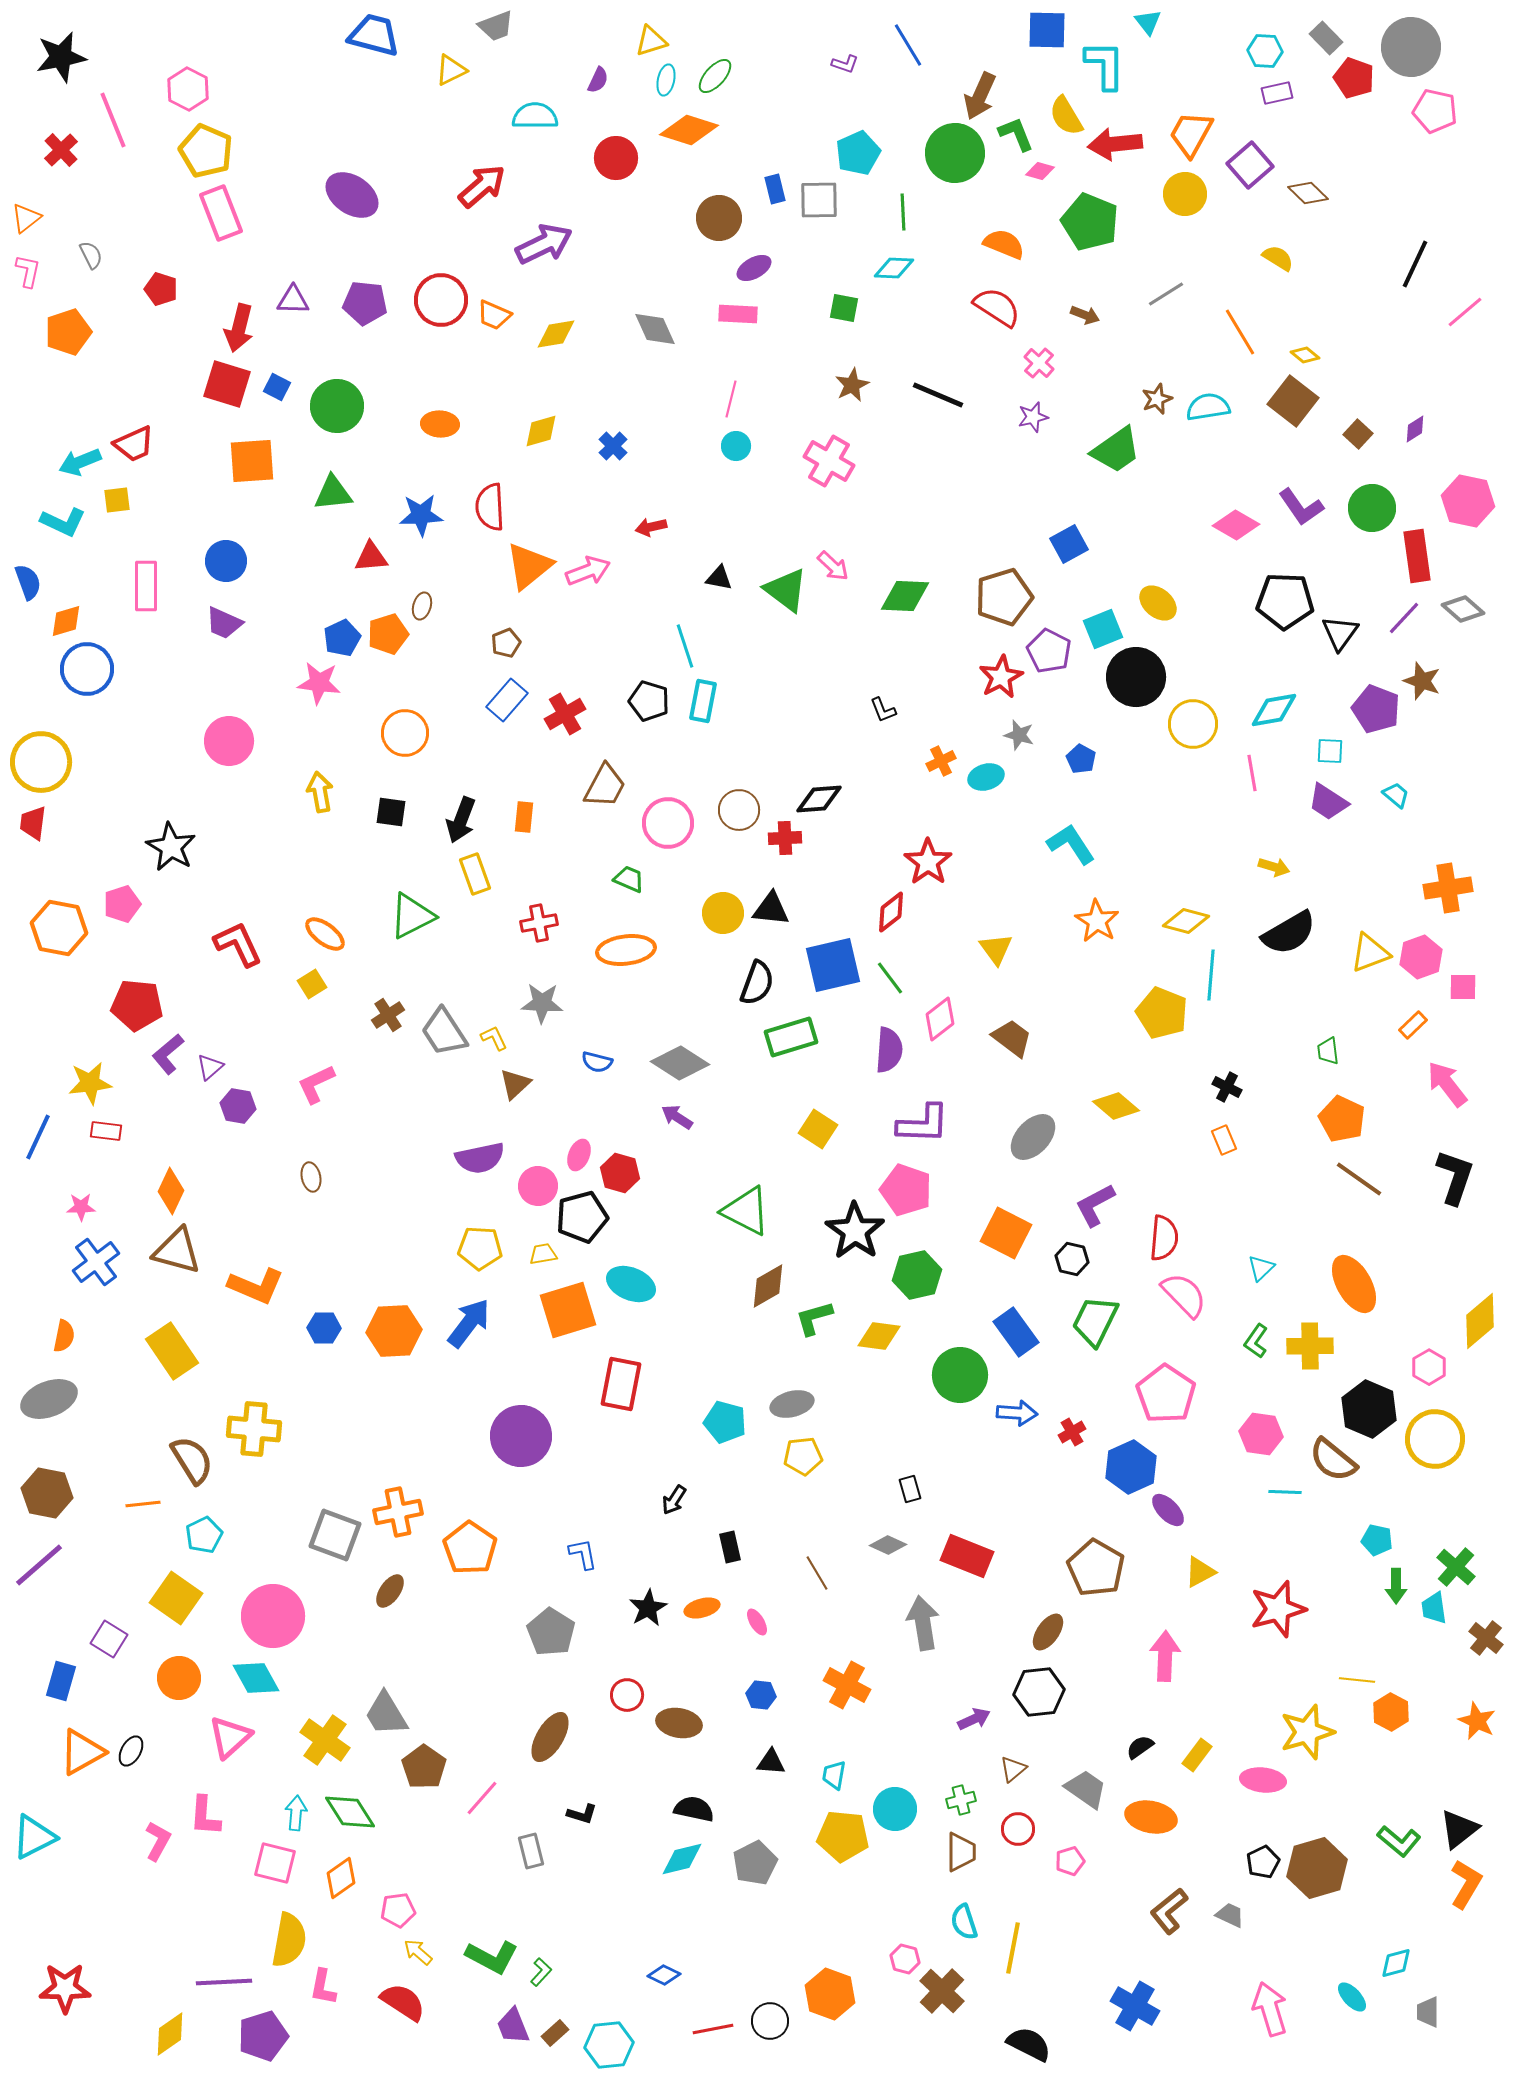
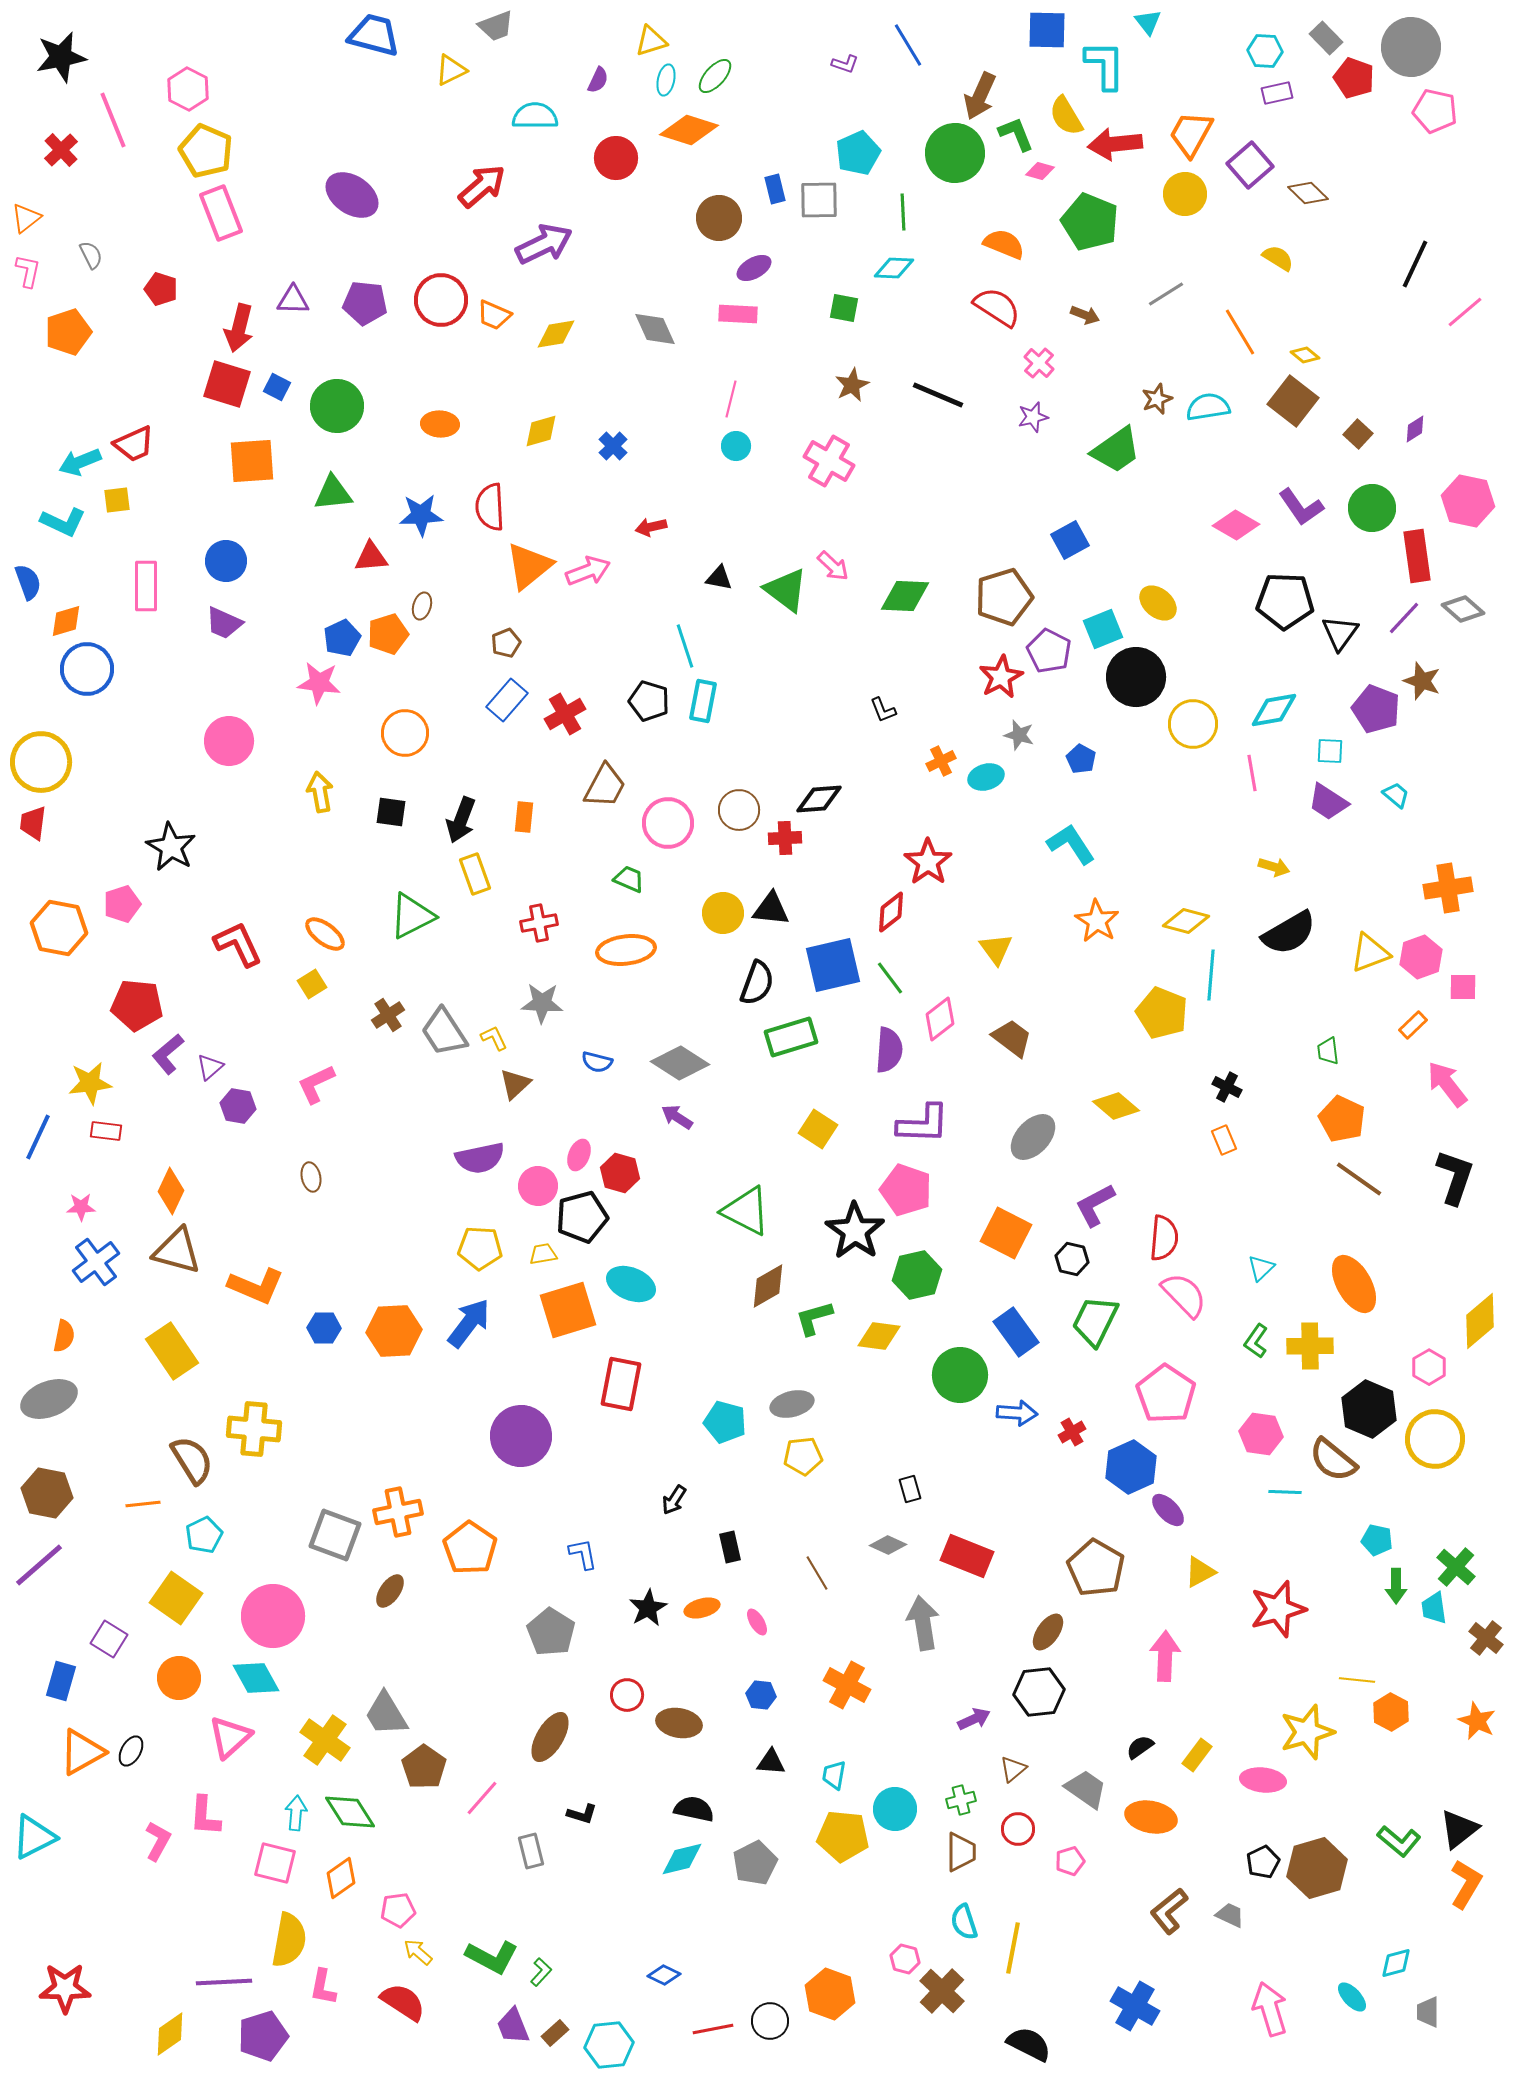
blue square at (1069, 544): moved 1 px right, 4 px up
